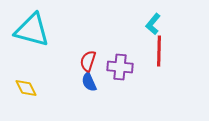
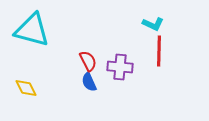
cyan L-shape: rotated 105 degrees counterclockwise
red semicircle: rotated 135 degrees clockwise
